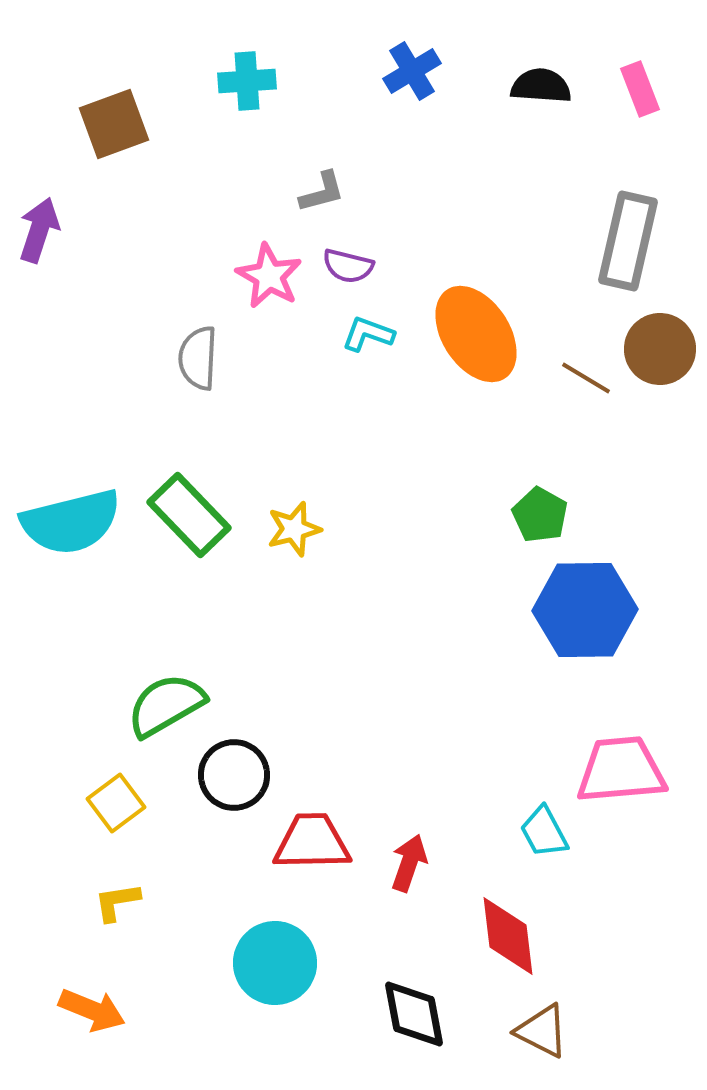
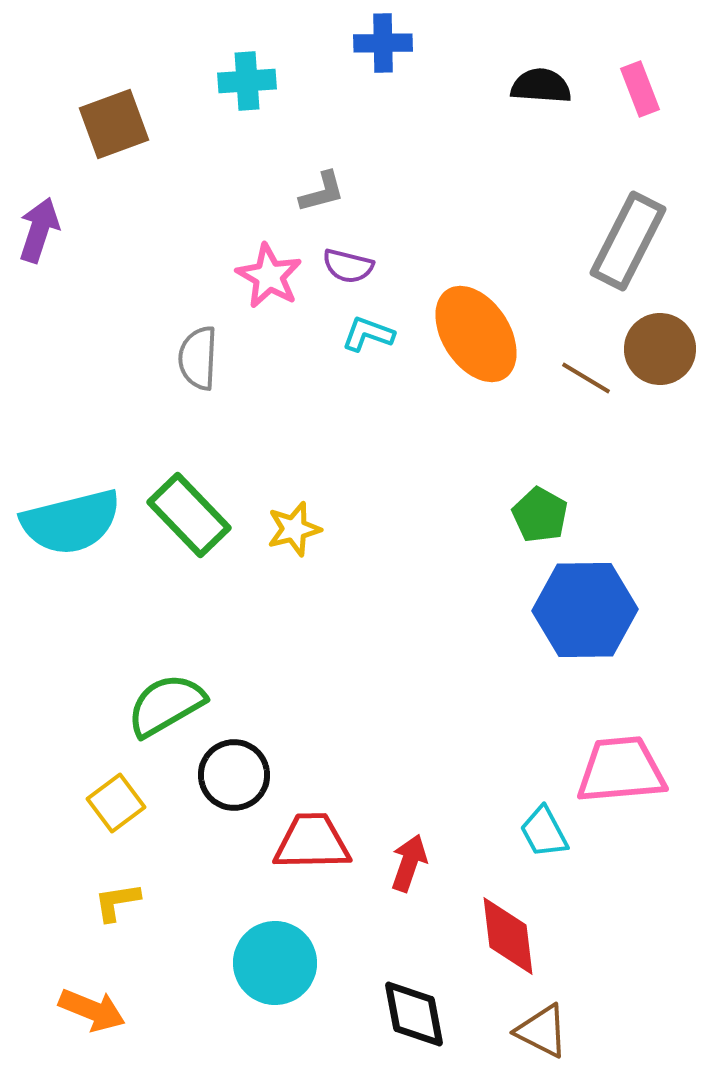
blue cross: moved 29 px left, 28 px up; rotated 30 degrees clockwise
gray rectangle: rotated 14 degrees clockwise
